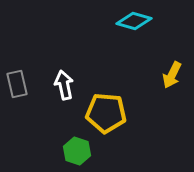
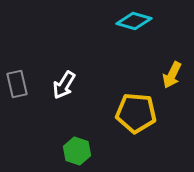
white arrow: rotated 136 degrees counterclockwise
yellow pentagon: moved 30 px right
